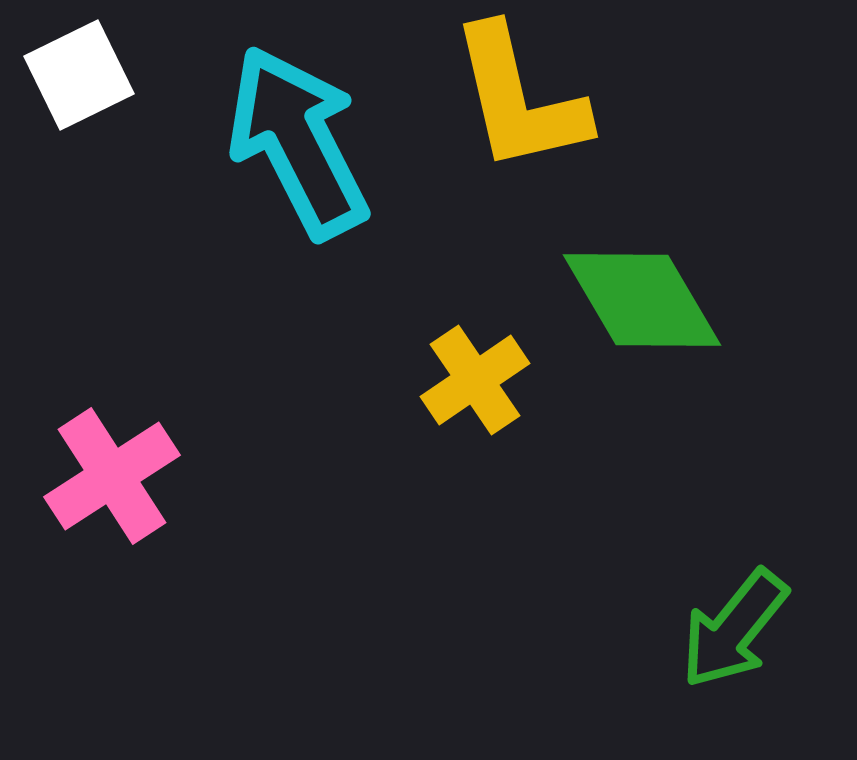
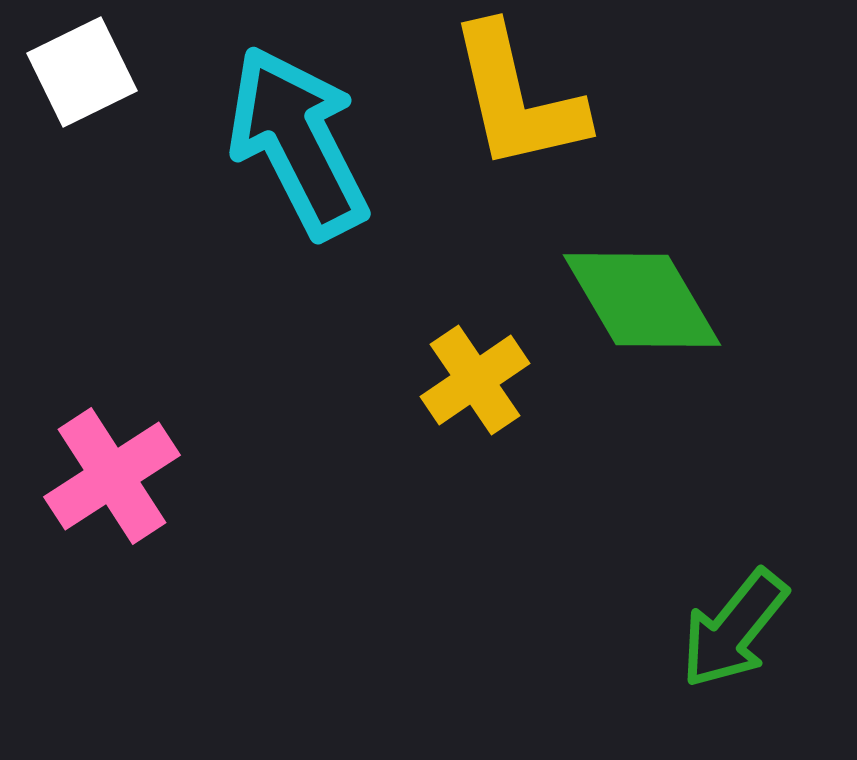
white square: moved 3 px right, 3 px up
yellow L-shape: moved 2 px left, 1 px up
